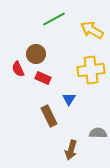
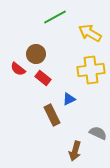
green line: moved 1 px right, 2 px up
yellow arrow: moved 2 px left, 3 px down
red semicircle: rotated 28 degrees counterclockwise
red rectangle: rotated 14 degrees clockwise
blue triangle: rotated 32 degrees clockwise
brown rectangle: moved 3 px right, 1 px up
gray semicircle: rotated 24 degrees clockwise
brown arrow: moved 4 px right, 1 px down
